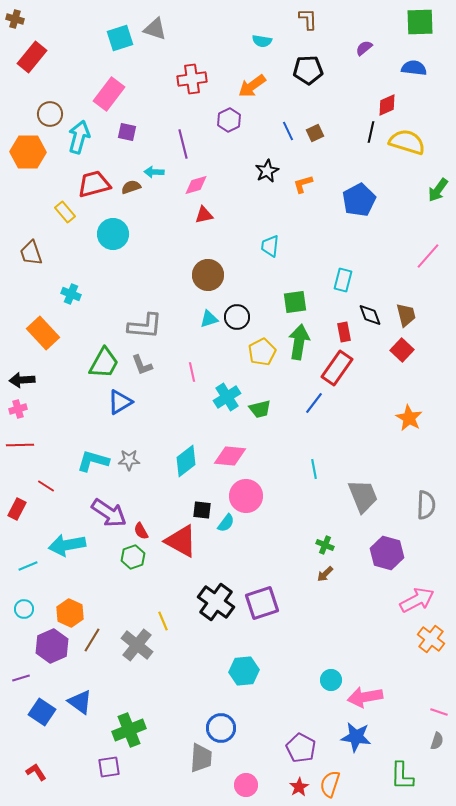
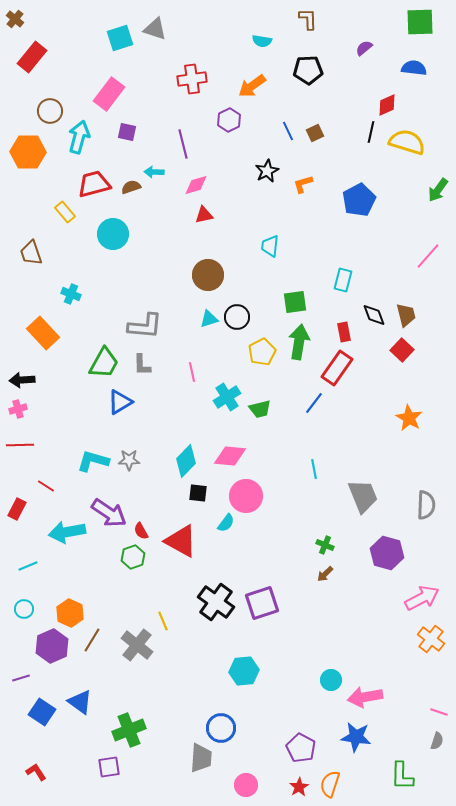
brown cross at (15, 19): rotated 24 degrees clockwise
brown circle at (50, 114): moved 3 px up
black diamond at (370, 315): moved 4 px right
gray L-shape at (142, 365): rotated 20 degrees clockwise
cyan diamond at (186, 461): rotated 8 degrees counterclockwise
black square at (202, 510): moved 4 px left, 17 px up
cyan arrow at (67, 545): moved 13 px up
pink arrow at (417, 600): moved 5 px right, 2 px up
